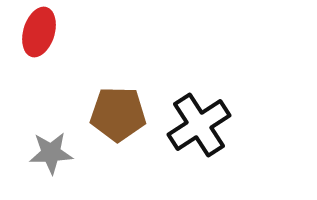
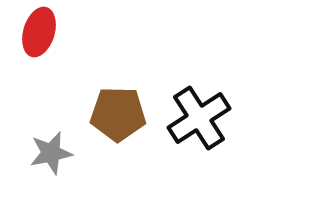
black cross: moved 7 px up
gray star: rotated 9 degrees counterclockwise
